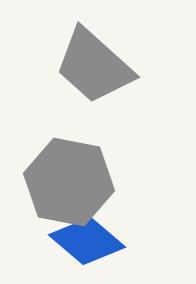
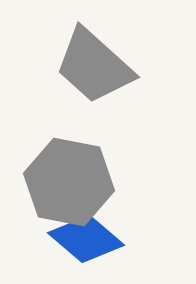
blue diamond: moved 1 px left, 2 px up
